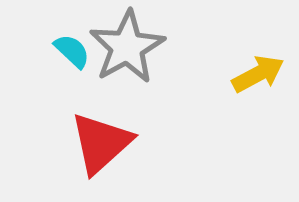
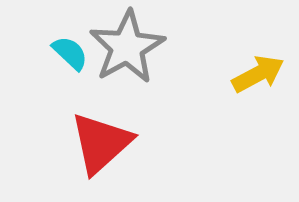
cyan semicircle: moved 2 px left, 2 px down
